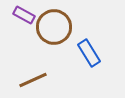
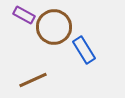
blue rectangle: moved 5 px left, 3 px up
